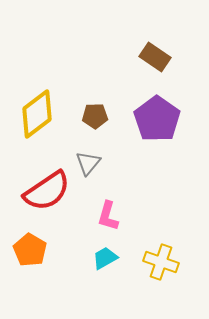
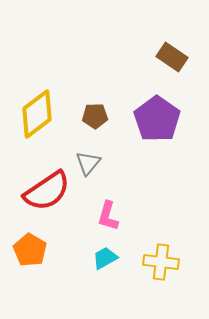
brown rectangle: moved 17 px right
yellow cross: rotated 12 degrees counterclockwise
